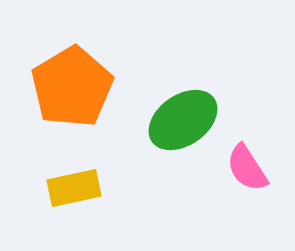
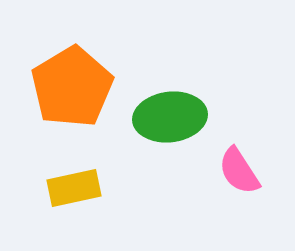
green ellipse: moved 13 px left, 3 px up; rotated 28 degrees clockwise
pink semicircle: moved 8 px left, 3 px down
